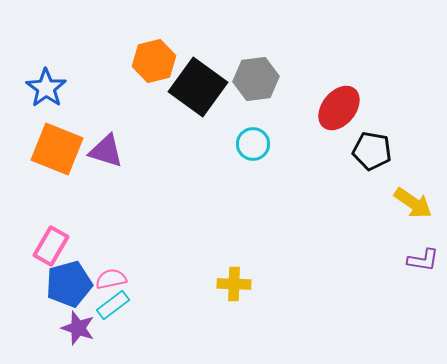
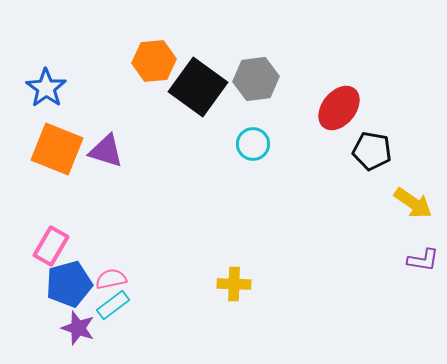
orange hexagon: rotated 9 degrees clockwise
